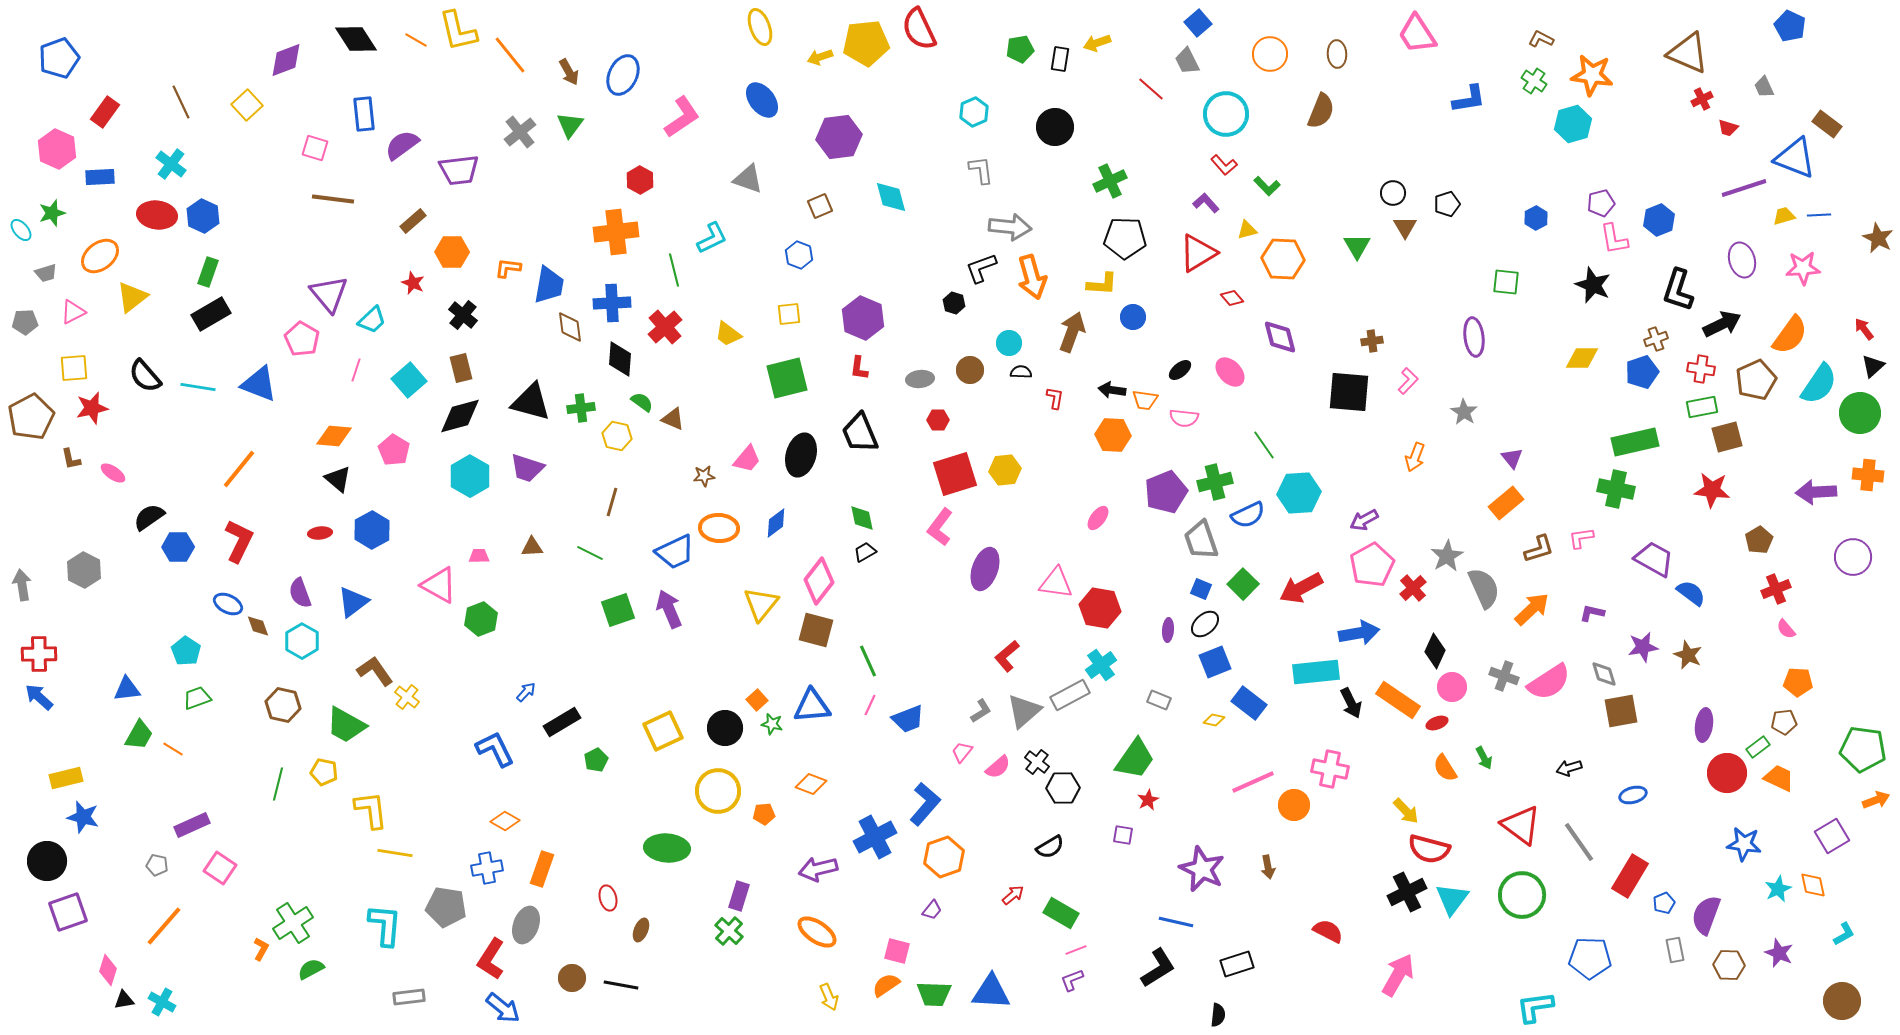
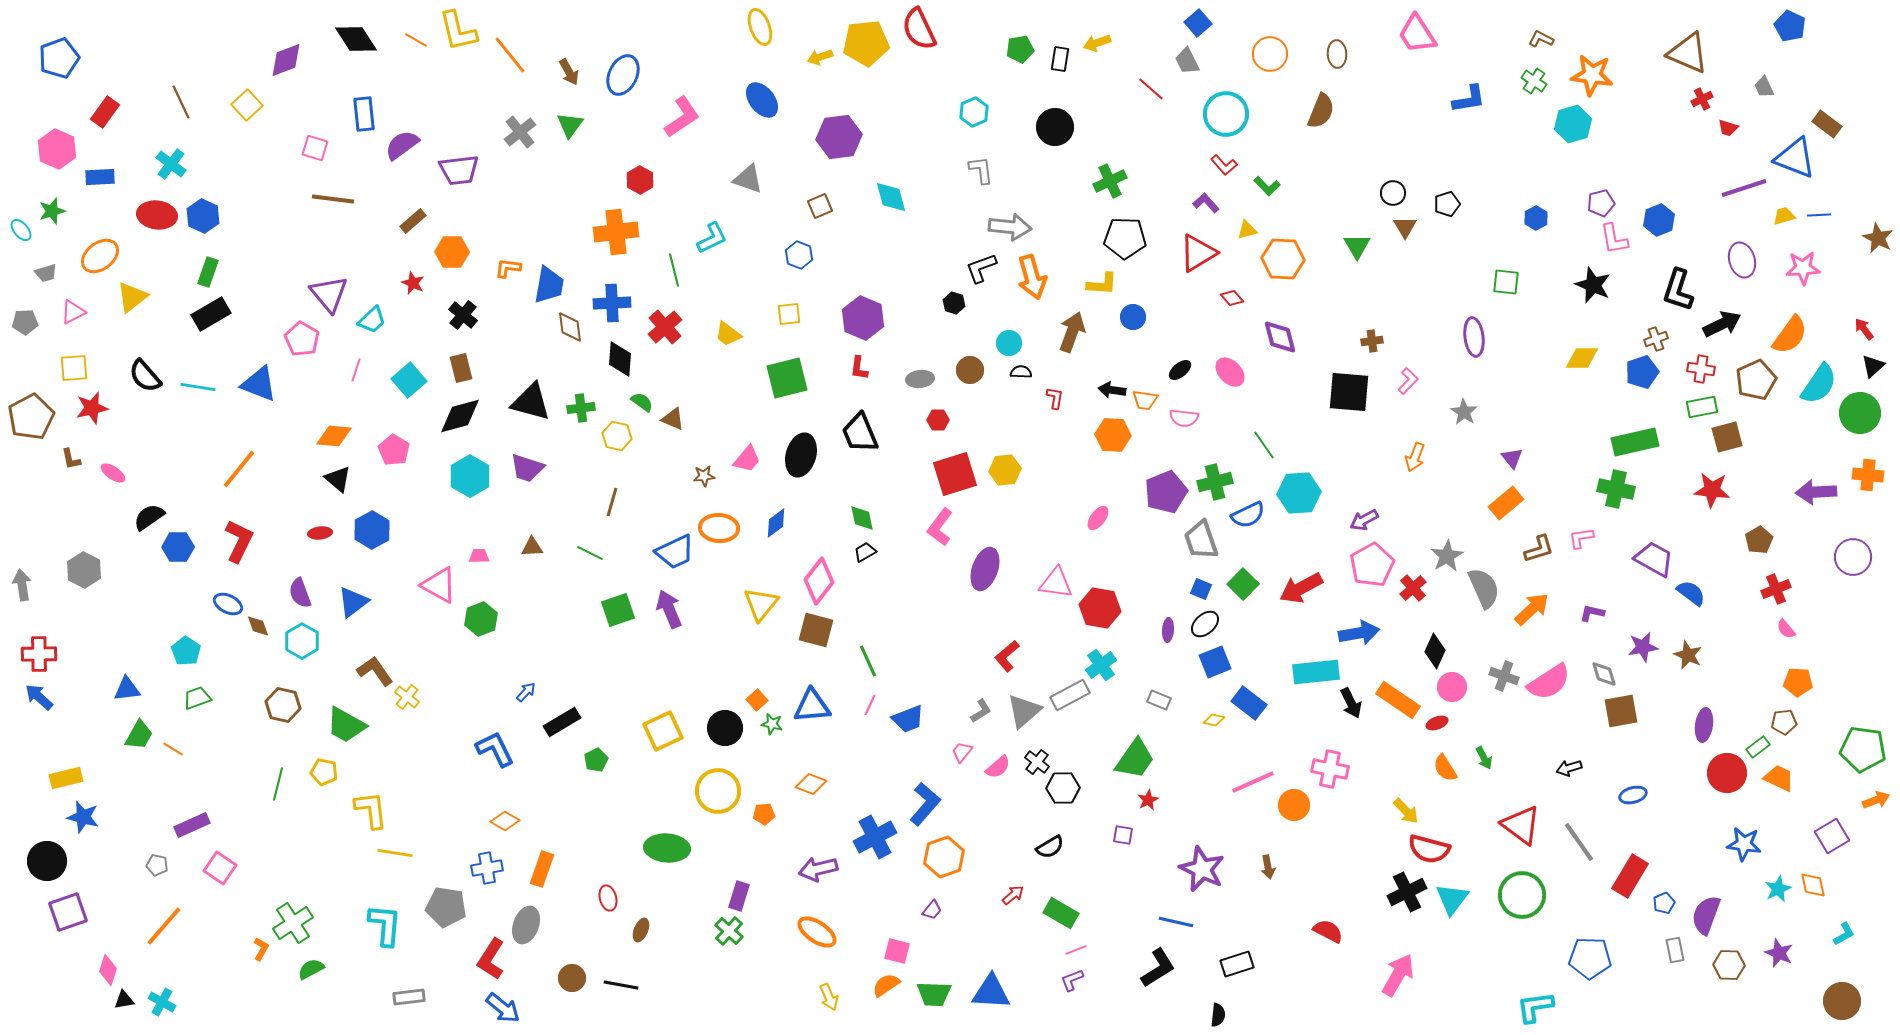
green star at (52, 213): moved 2 px up
